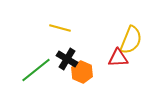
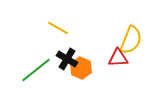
yellow line: moved 2 px left; rotated 15 degrees clockwise
orange hexagon: moved 1 px left, 4 px up
